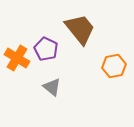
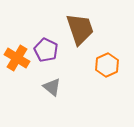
brown trapezoid: rotated 20 degrees clockwise
purple pentagon: moved 1 px down
orange hexagon: moved 7 px left, 1 px up; rotated 15 degrees counterclockwise
